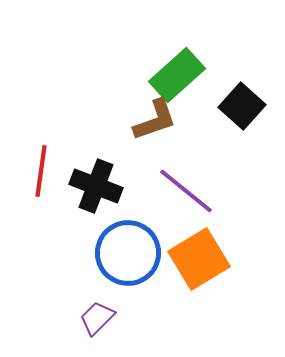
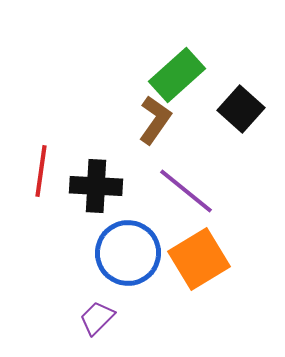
black square: moved 1 px left, 3 px down
brown L-shape: rotated 36 degrees counterclockwise
black cross: rotated 18 degrees counterclockwise
